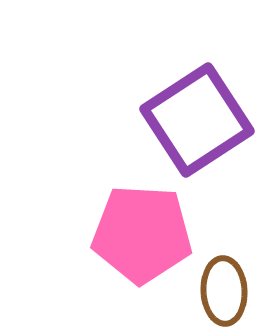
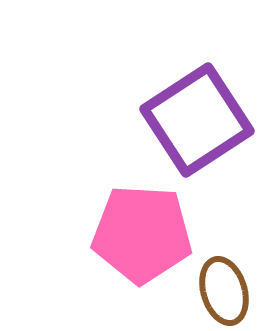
brown ellipse: rotated 14 degrees counterclockwise
